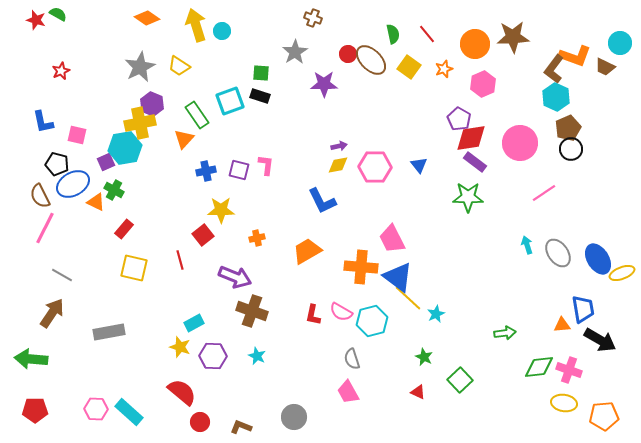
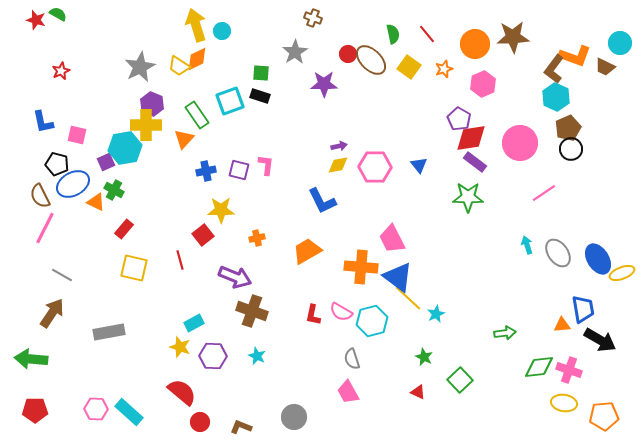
orange diamond at (147, 18): moved 50 px right, 41 px down; rotated 60 degrees counterclockwise
yellow cross at (140, 123): moved 6 px right, 2 px down; rotated 12 degrees clockwise
